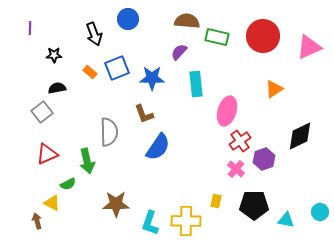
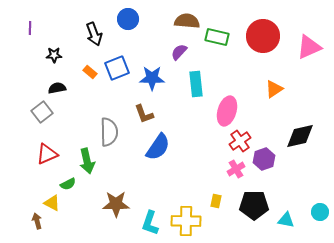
black diamond: rotated 12 degrees clockwise
pink cross: rotated 18 degrees clockwise
